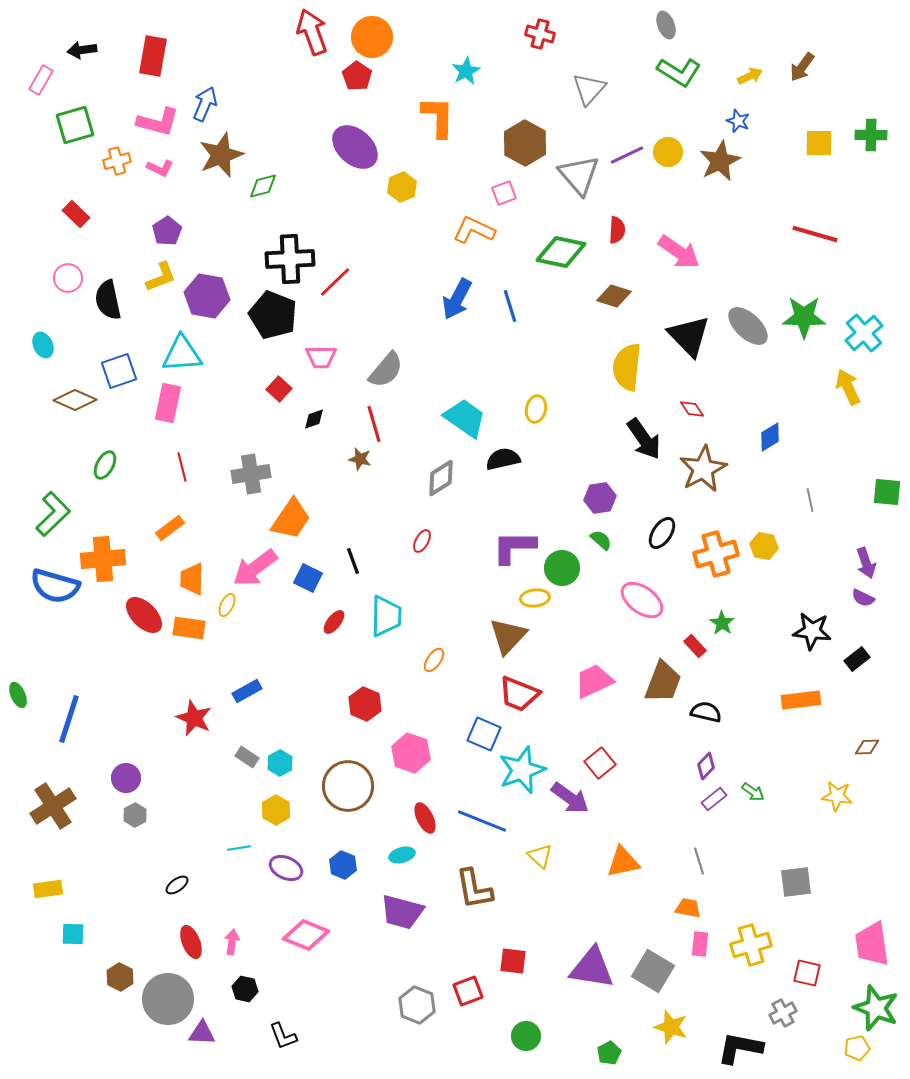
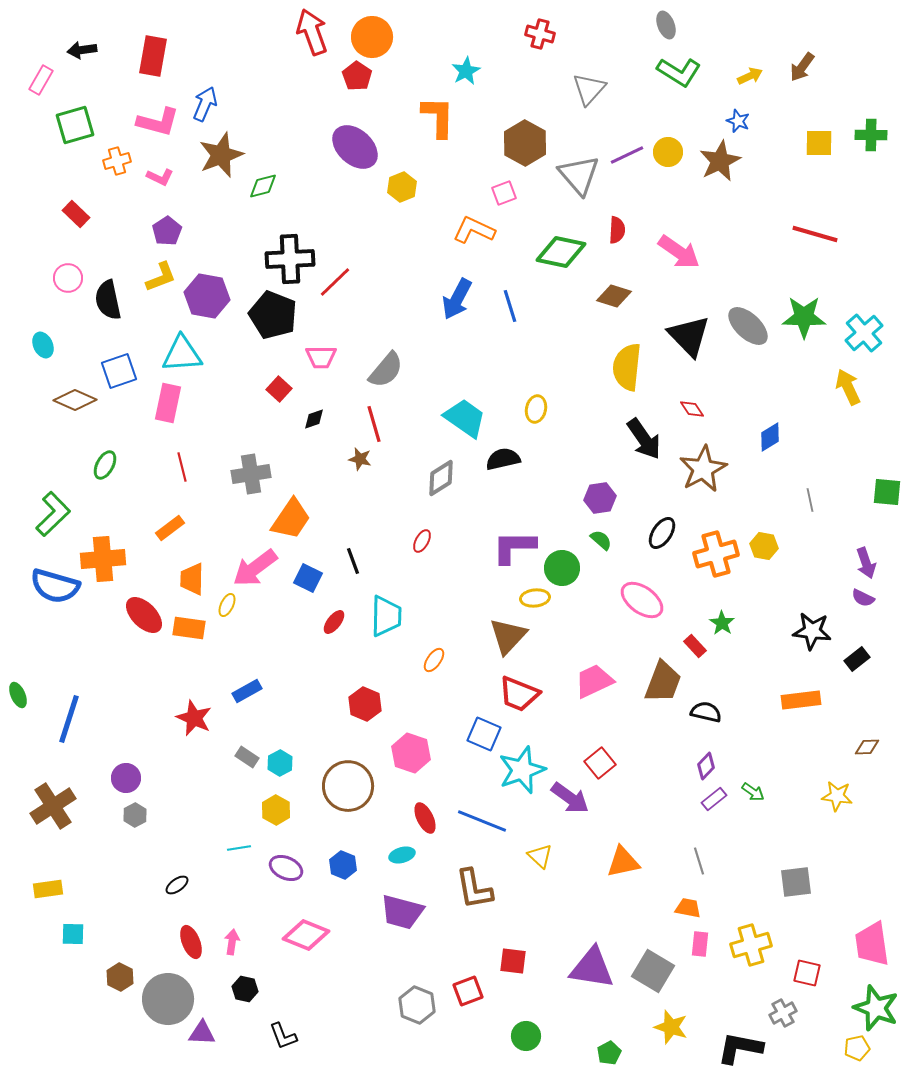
pink L-shape at (160, 168): moved 9 px down
